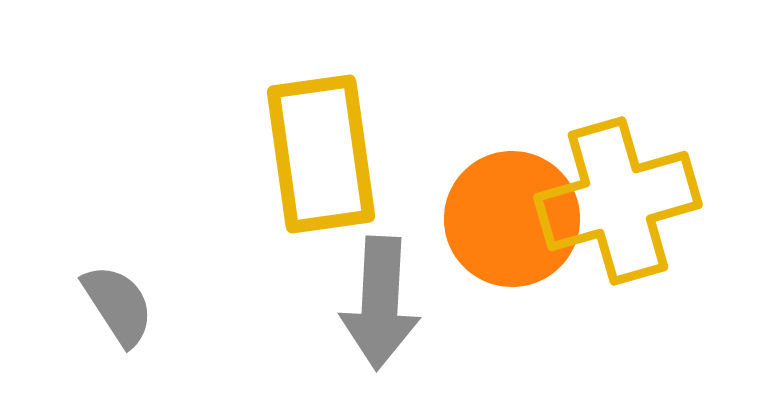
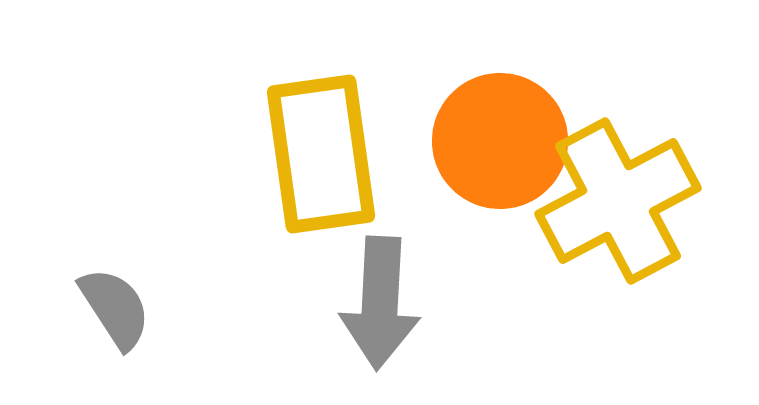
yellow cross: rotated 12 degrees counterclockwise
orange circle: moved 12 px left, 78 px up
gray semicircle: moved 3 px left, 3 px down
